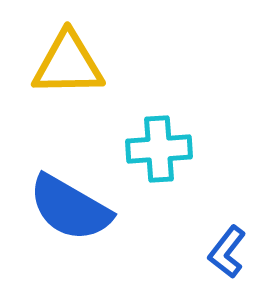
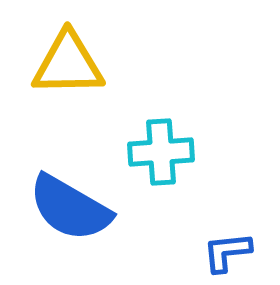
cyan cross: moved 2 px right, 3 px down
blue L-shape: rotated 46 degrees clockwise
